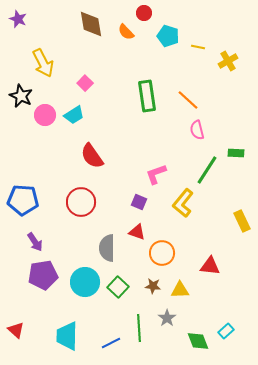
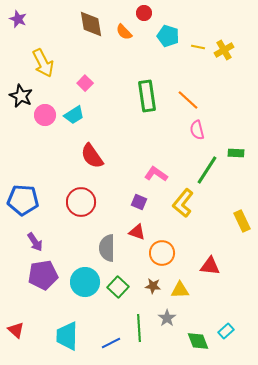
orange semicircle at (126, 32): moved 2 px left
yellow cross at (228, 61): moved 4 px left, 11 px up
pink L-shape at (156, 174): rotated 55 degrees clockwise
